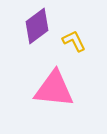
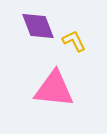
purple diamond: moved 1 px right; rotated 75 degrees counterclockwise
